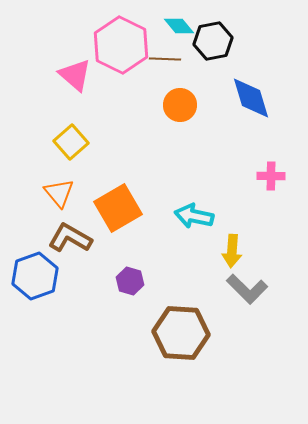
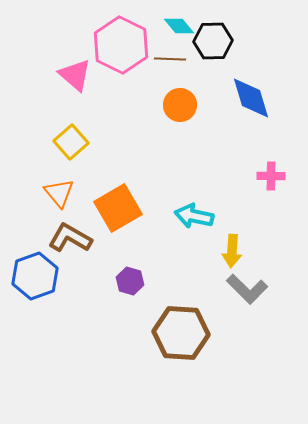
black hexagon: rotated 9 degrees clockwise
brown line: moved 5 px right
